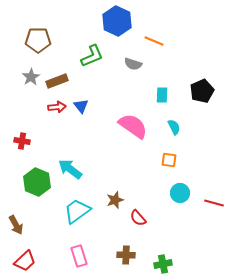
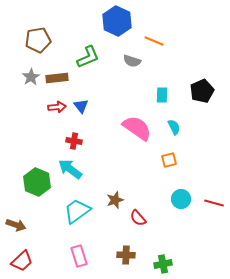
brown pentagon: rotated 10 degrees counterclockwise
green L-shape: moved 4 px left, 1 px down
gray semicircle: moved 1 px left, 3 px up
brown rectangle: moved 3 px up; rotated 15 degrees clockwise
pink semicircle: moved 4 px right, 2 px down
red cross: moved 52 px right
orange square: rotated 21 degrees counterclockwise
cyan circle: moved 1 px right, 6 px down
brown arrow: rotated 42 degrees counterclockwise
red trapezoid: moved 3 px left
